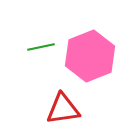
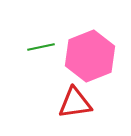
red triangle: moved 12 px right, 6 px up
